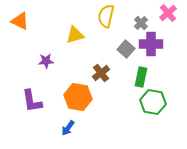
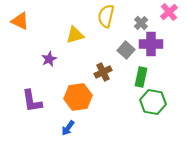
pink cross: moved 1 px right, 1 px up
gray square: moved 1 px down
purple star: moved 3 px right, 2 px up; rotated 21 degrees counterclockwise
brown cross: moved 2 px right, 1 px up; rotated 12 degrees clockwise
orange hexagon: rotated 16 degrees counterclockwise
